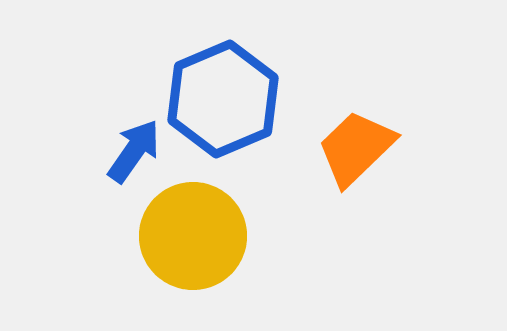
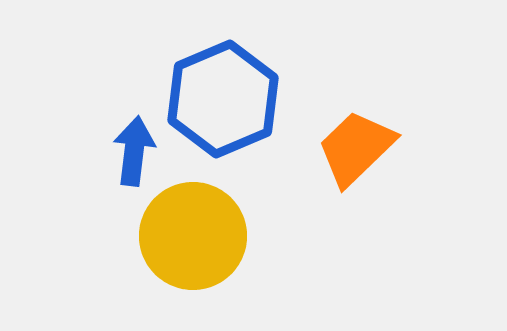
blue arrow: rotated 28 degrees counterclockwise
